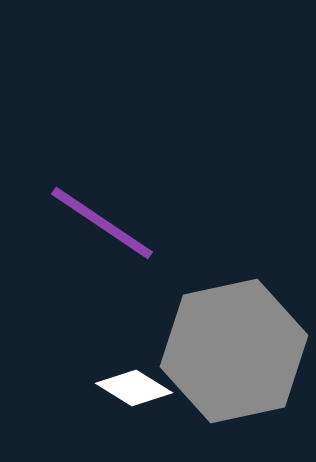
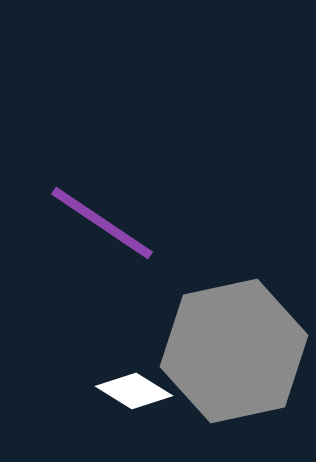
white diamond: moved 3 px down
